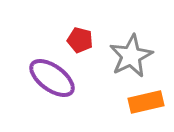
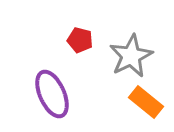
purple ellipse: moved 16 px down; rotated 30 degrees clockwise
orange rectangle: rotated 52 degrees clockwise
